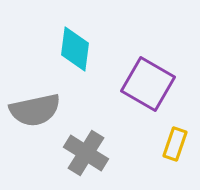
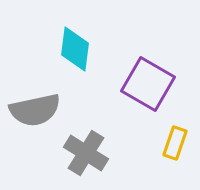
yellow rectangle: moved 1 px up
